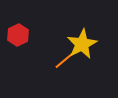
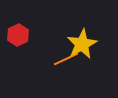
orange line: rotated 15 degrees clockwise
